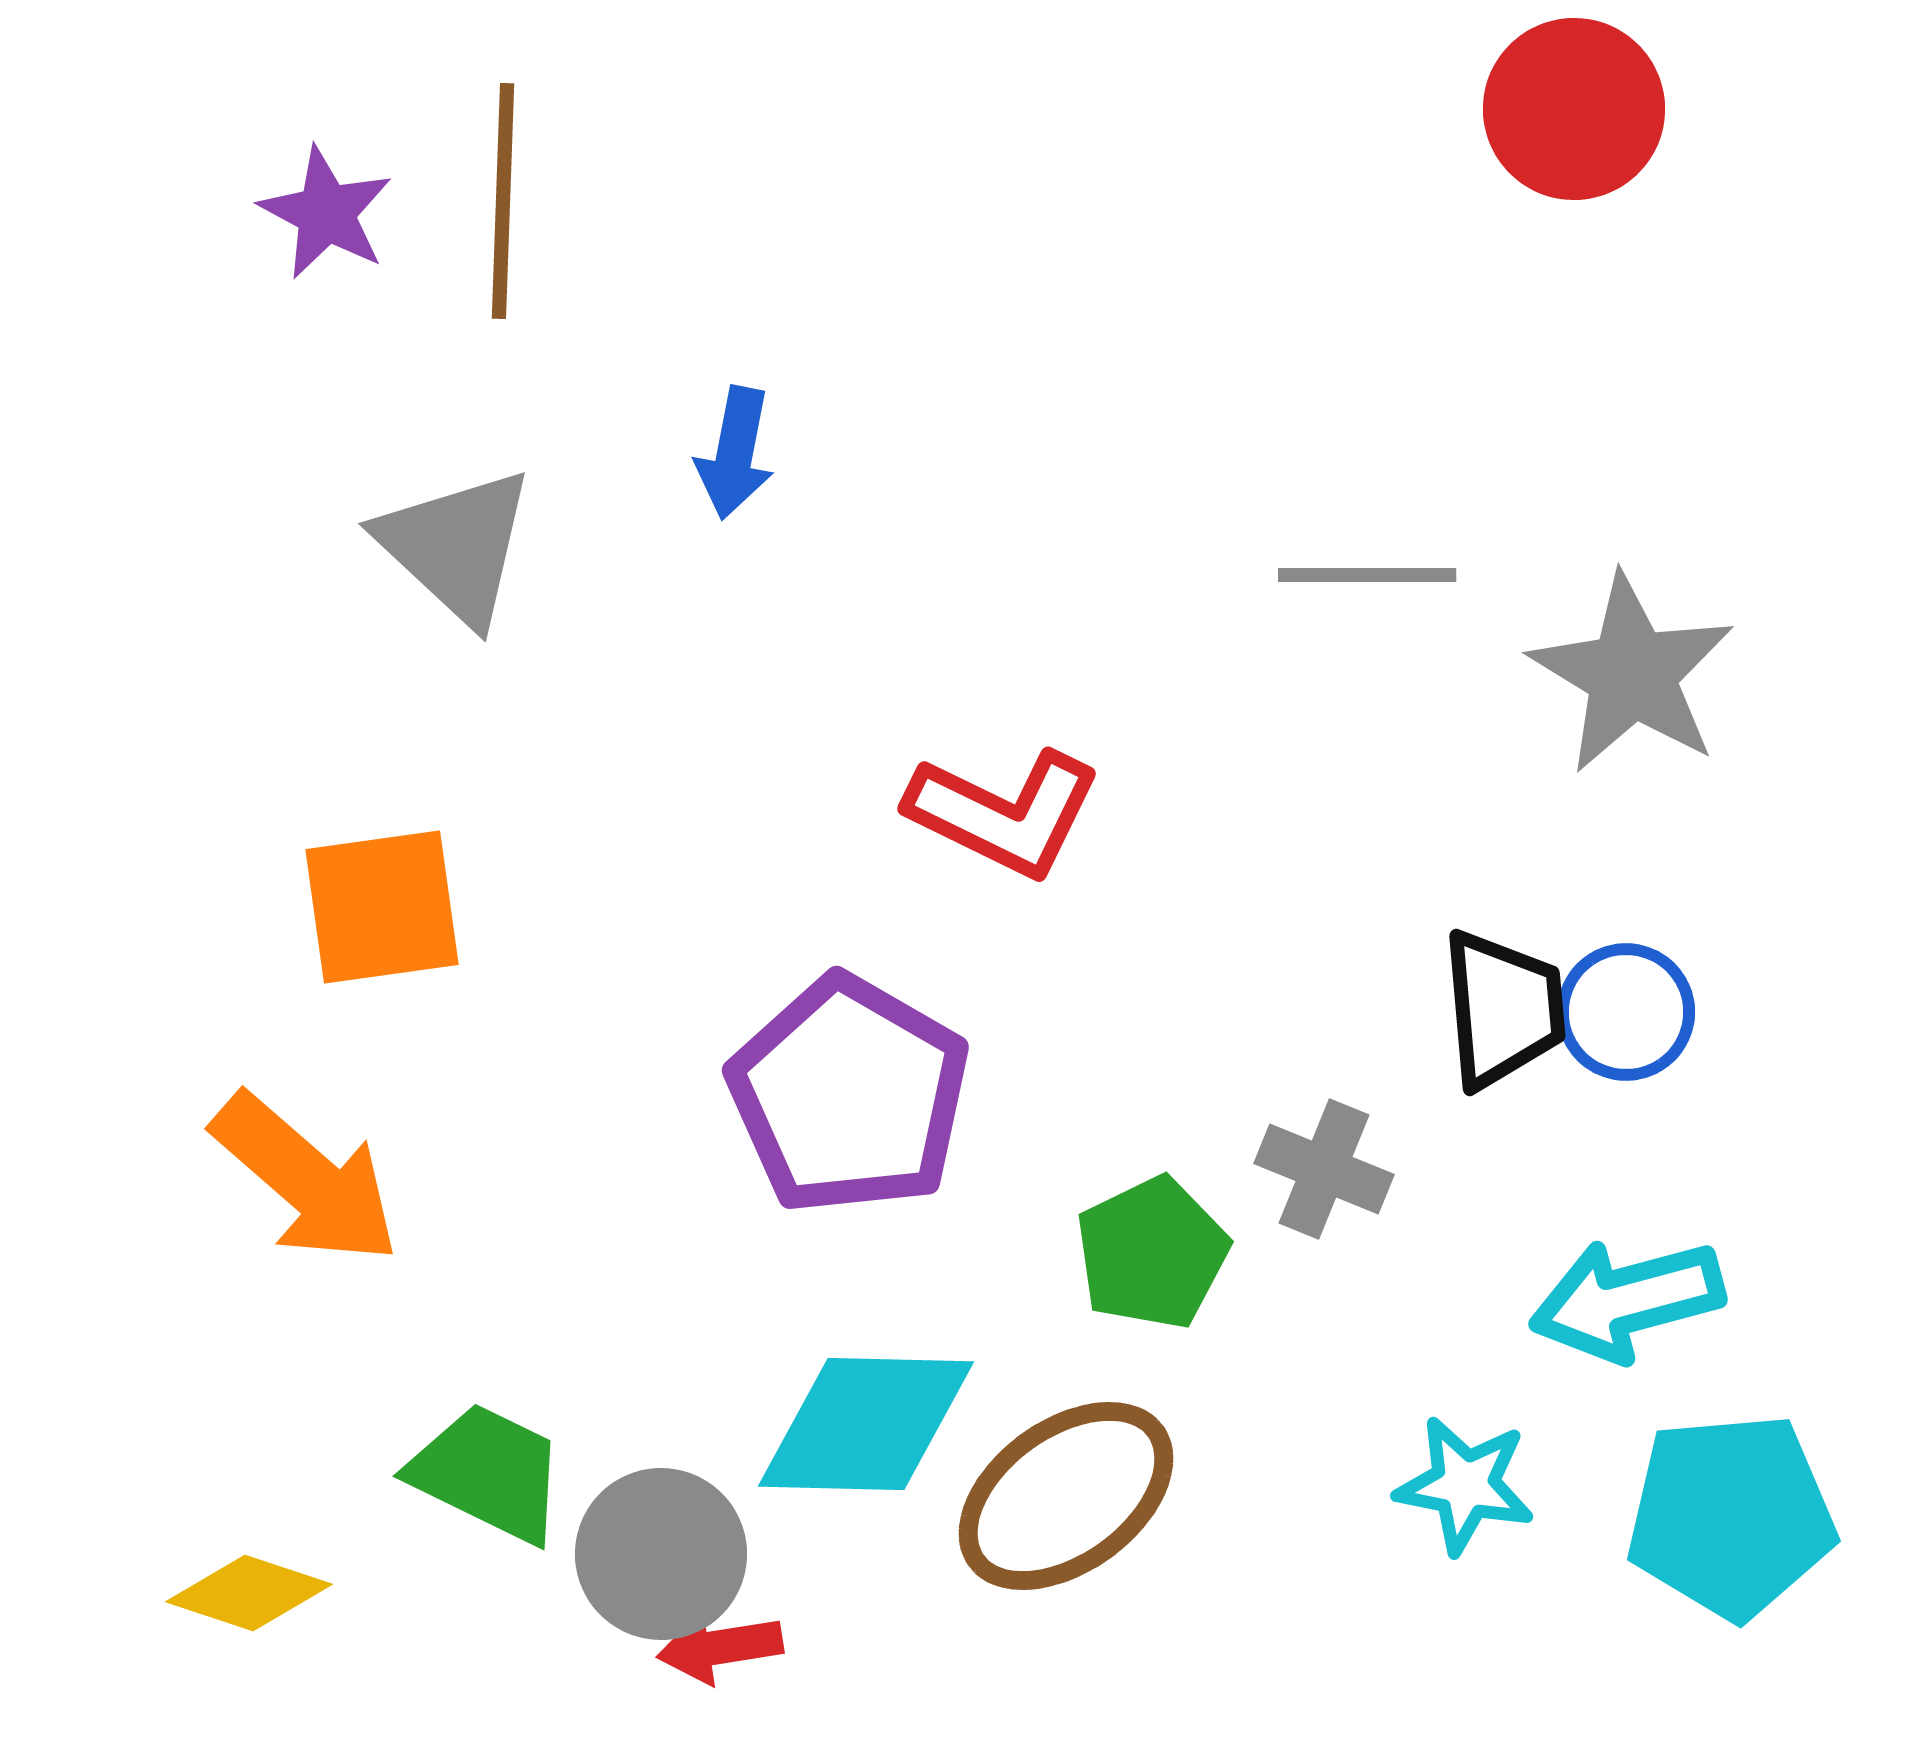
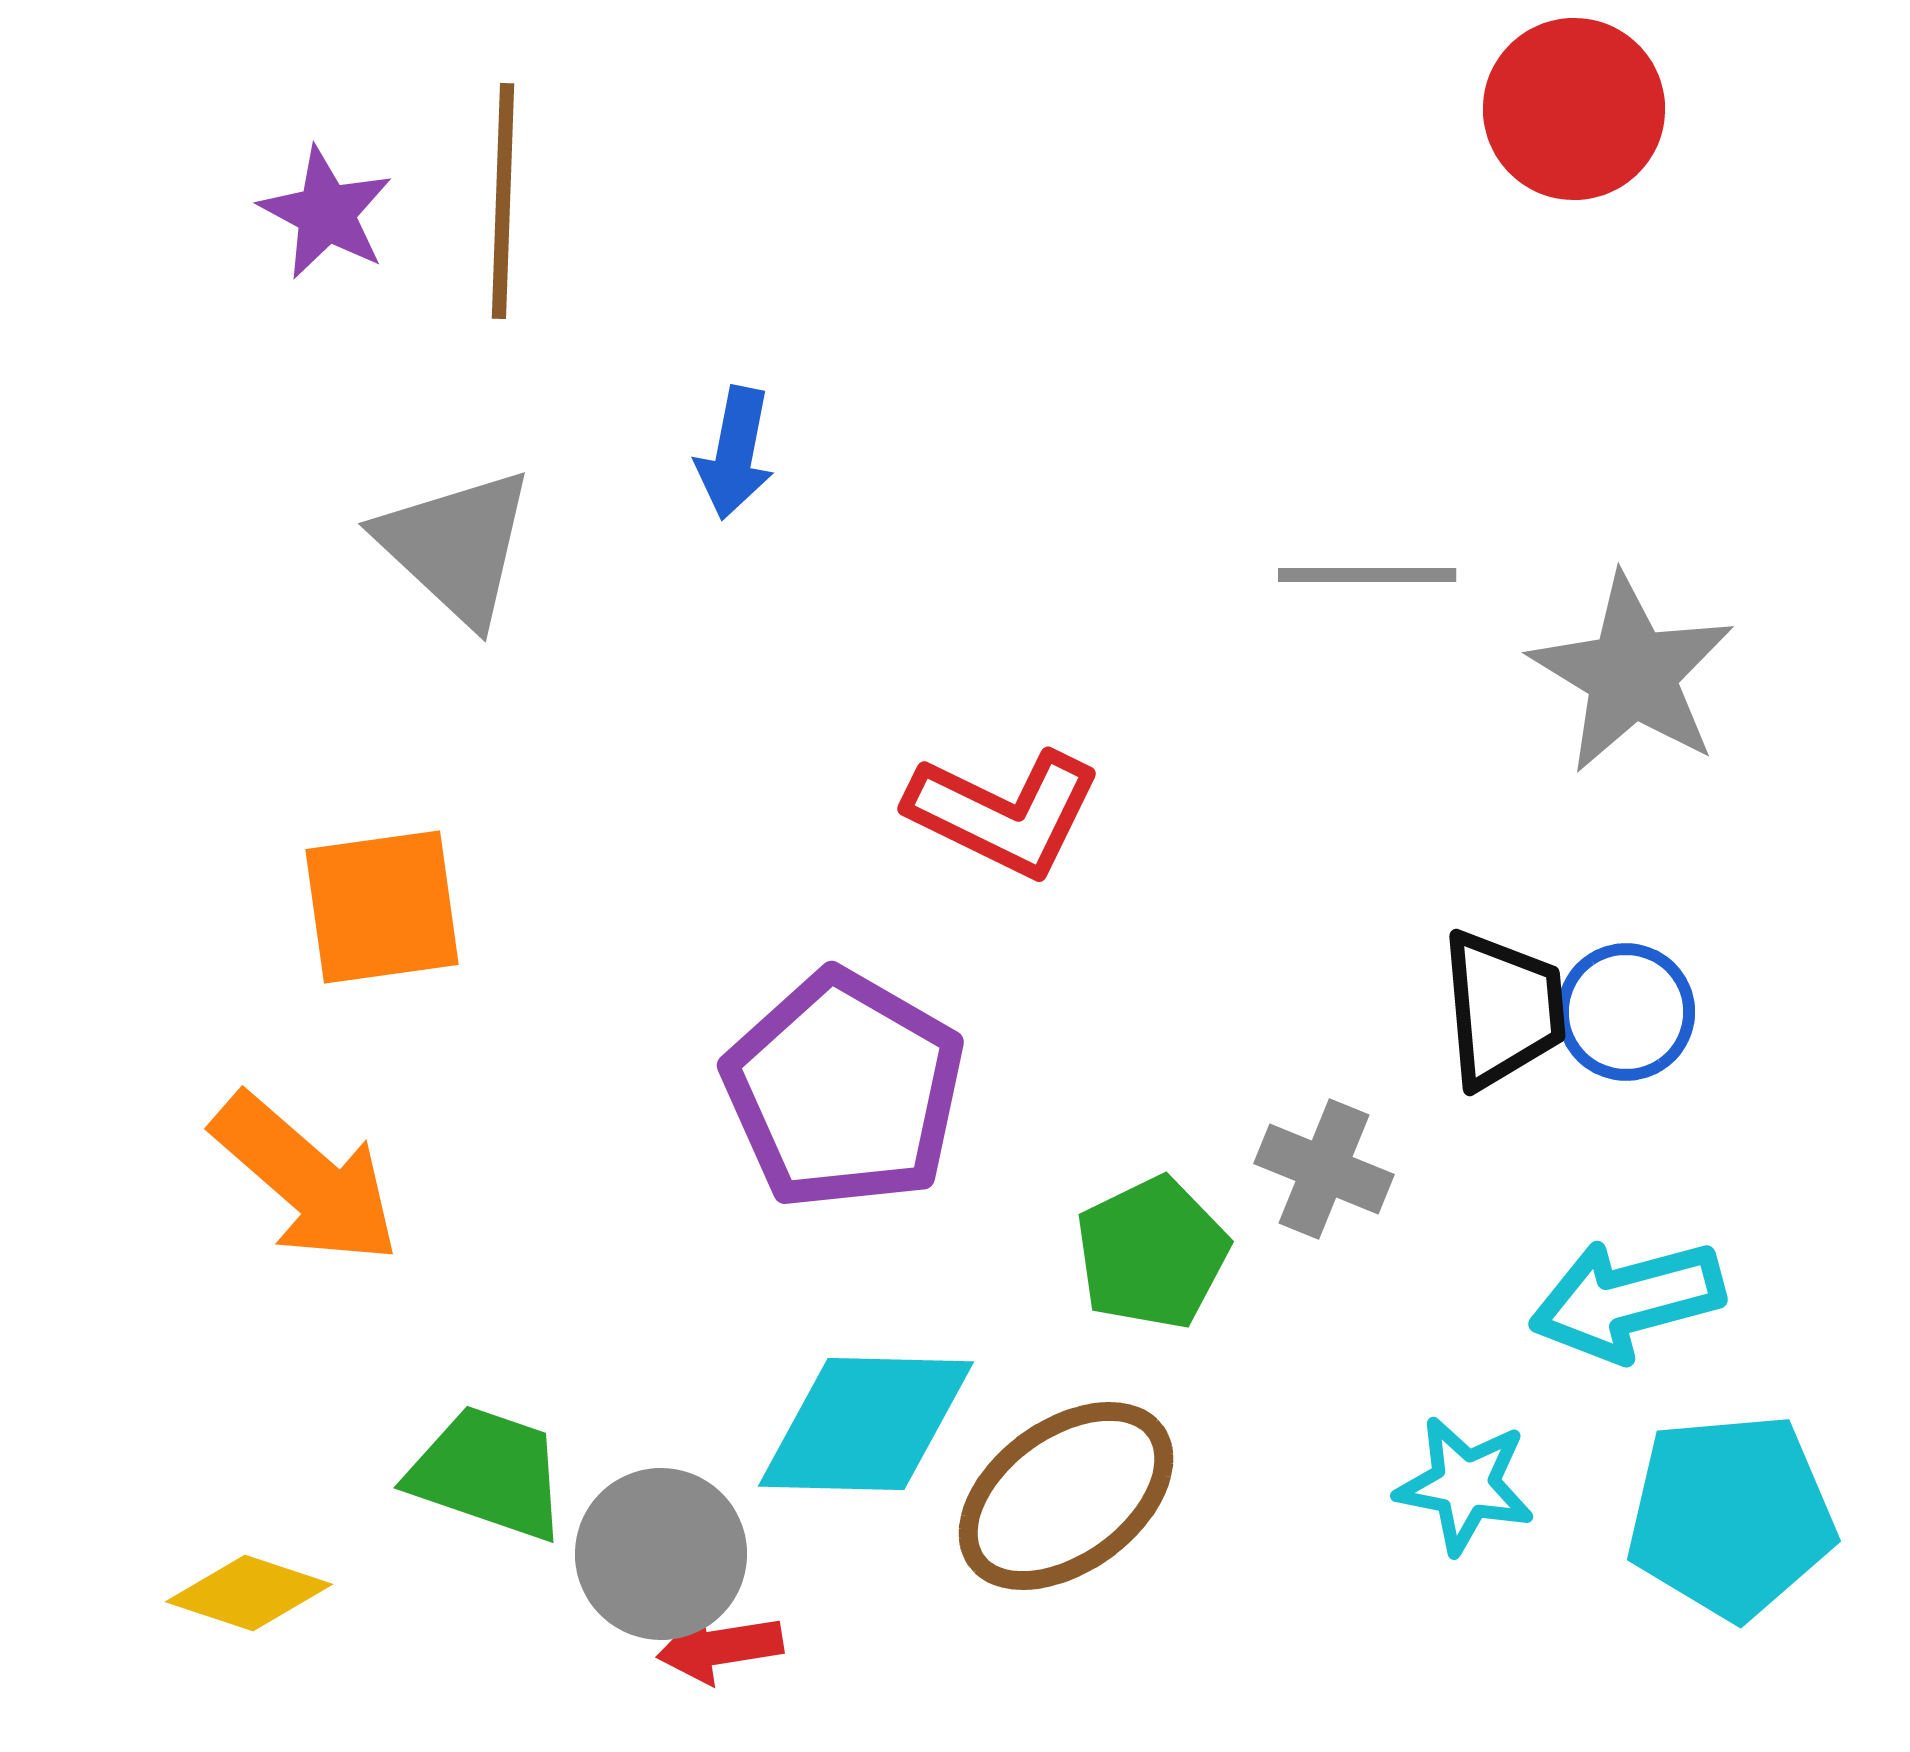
purple pentagon: moved 5 px left, 5 px up
green trapezoid: rotated 7 degrees counterclockwise
